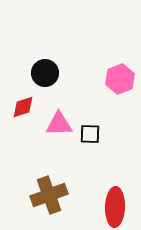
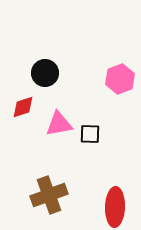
pink triangle: rotated 8 degrees counterclockwise
